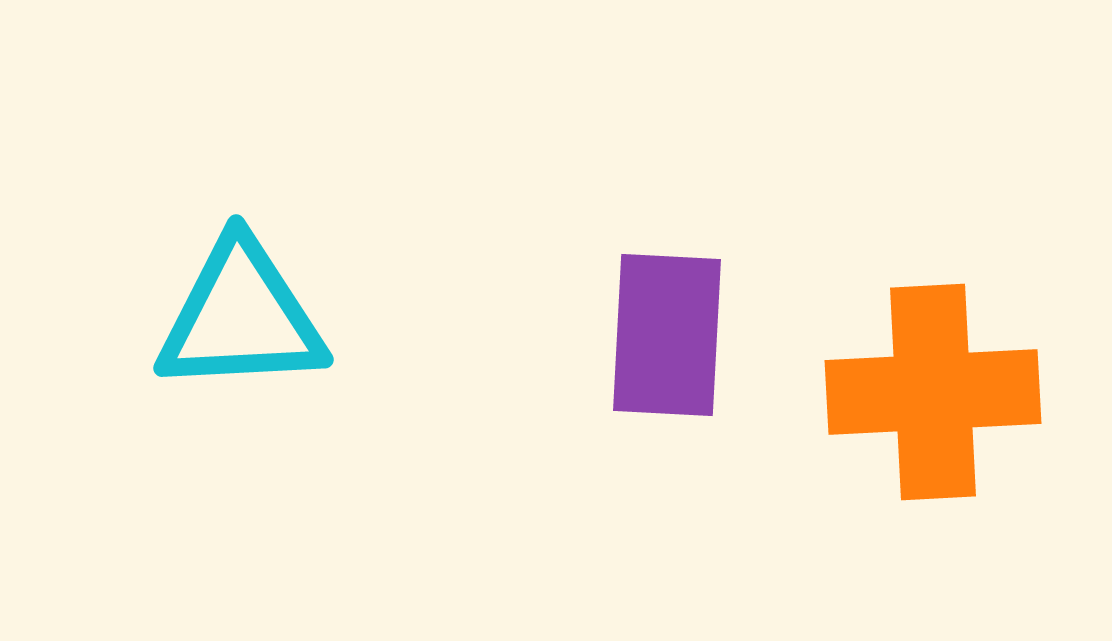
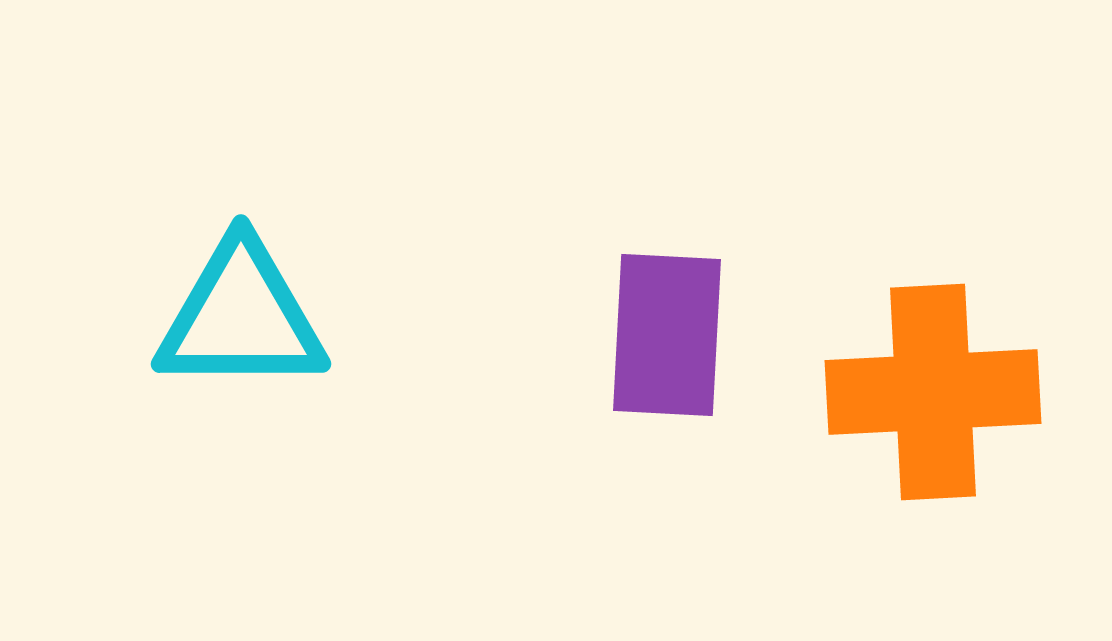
cyan triangle: rotated 3 degrees clockwise
